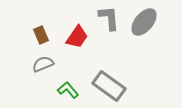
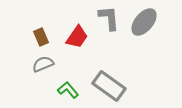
brown rectangle: moved 2 px down
